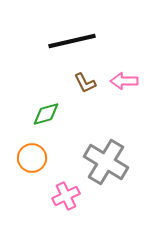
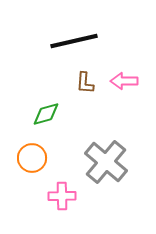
black line: moved 2 px right
brown L-shape: rotated 30 degrees clockwise
gray cross: rotated 9 degrees clockwise
pink cross: moved 4 px left; rotated 24 degrees clockwise
